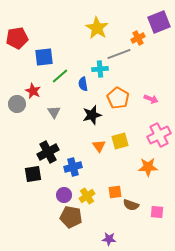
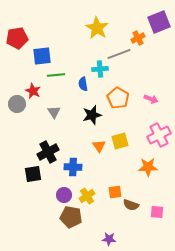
blue square: moved 2 px left, 1 px up
green line: moved 4 px left, 1 px up; rotated 36 degrees clockwise
blue cross: rotated 18 degrees clockwise
